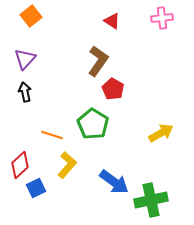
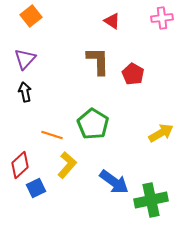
brown L-shape: rotated 36 degrees counterclockwise
red pentagon: moved 20 px right, 15 px up
